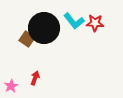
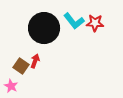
brown square: moved 6 px left, 27 px down
red arrow: moved 17 px up
pink star: rotated 16 degrees counterclockwise
